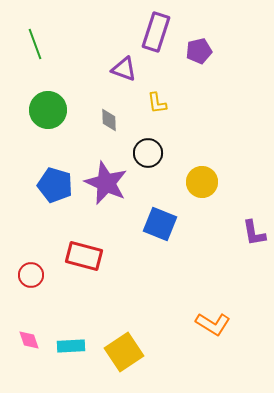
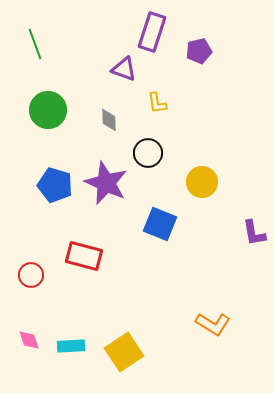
purple rectangle: moved 4 px left
